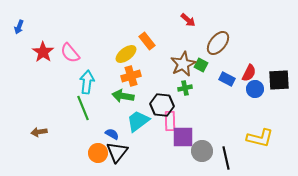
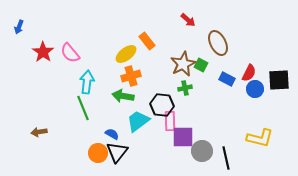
brown ellipse: rotated 65 degrees counterclockwise
